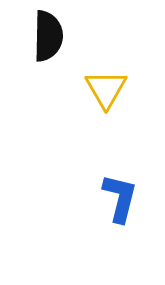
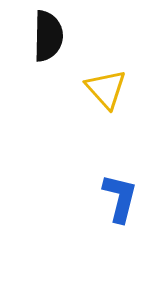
yellow triangle: rotated 12 degrees counterclockwise
